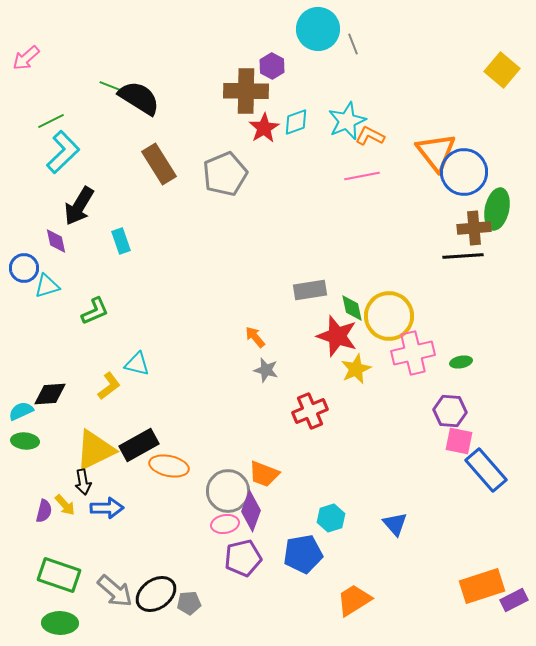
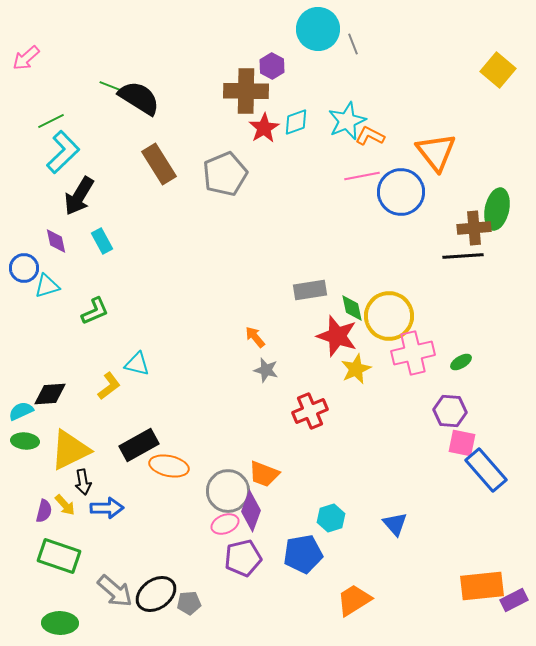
yellow square at (502, 70): moved 4 px left
blue circle at (464, 172): moved 63 px left, 20 px down
black arrow at (79, 206): moved 10 px up
cyan rectangle at (121, 241): moved 19 px left; rotated 10 degrees counterclockwise
green ellipse at (461, 362): rotated 20 degrees counterclockwise
pink square at (459, 441): moved 3 px right, 2 px down
yellow triangle at (95, 450): moved 25 px left
pink ellipse at (225, 524): rotated 12 degrees counterclockwise
green rectangle at (59, 575): moved 19 px up
orange rectangle at (482, 586): rotated 12 degrees clockwise
